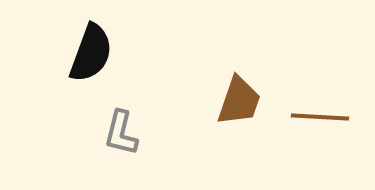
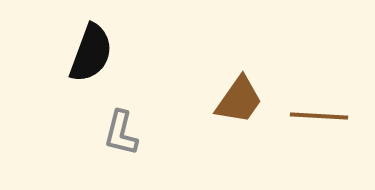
brown trapezoid: moved 1 px up; rotated 16 degrees clockwise
brown line: moved 1 px left, 1 px up
